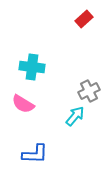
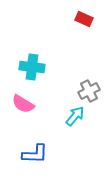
red rectangle: rotated 66 degrees clockwise
